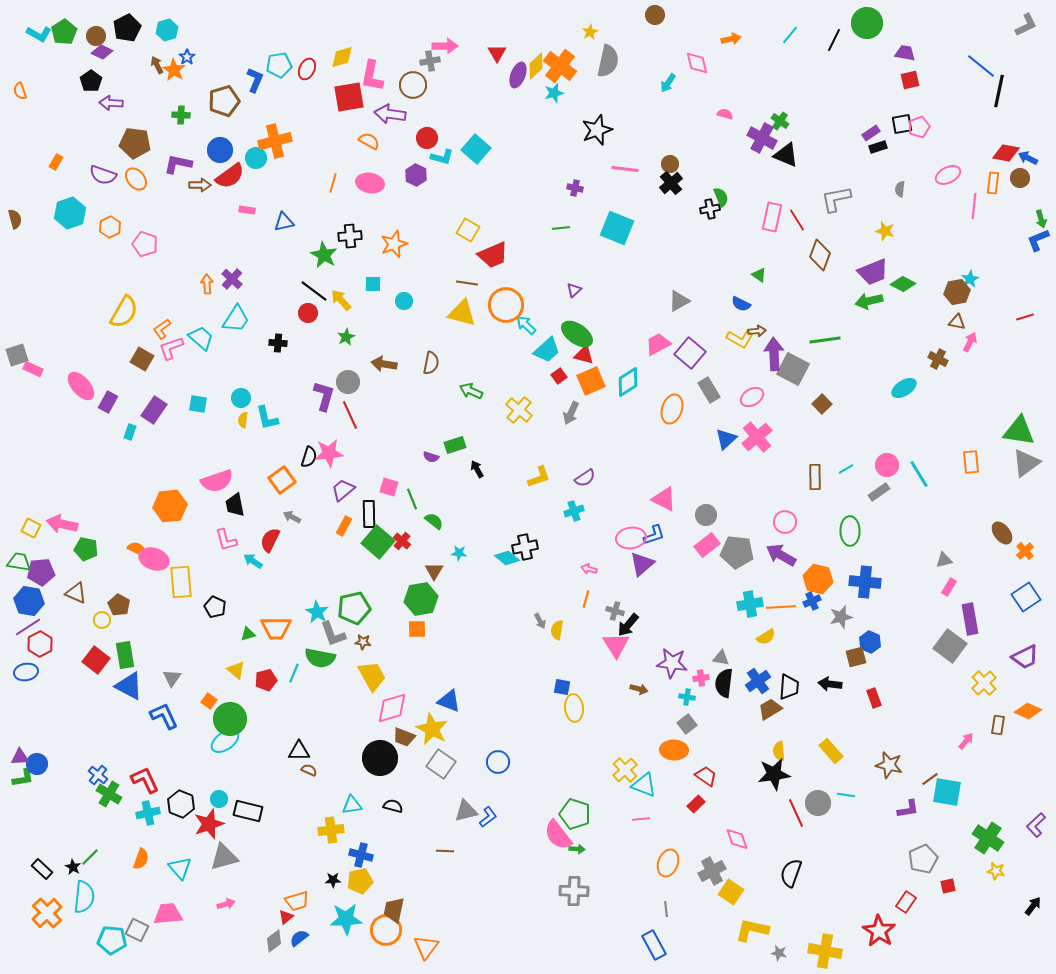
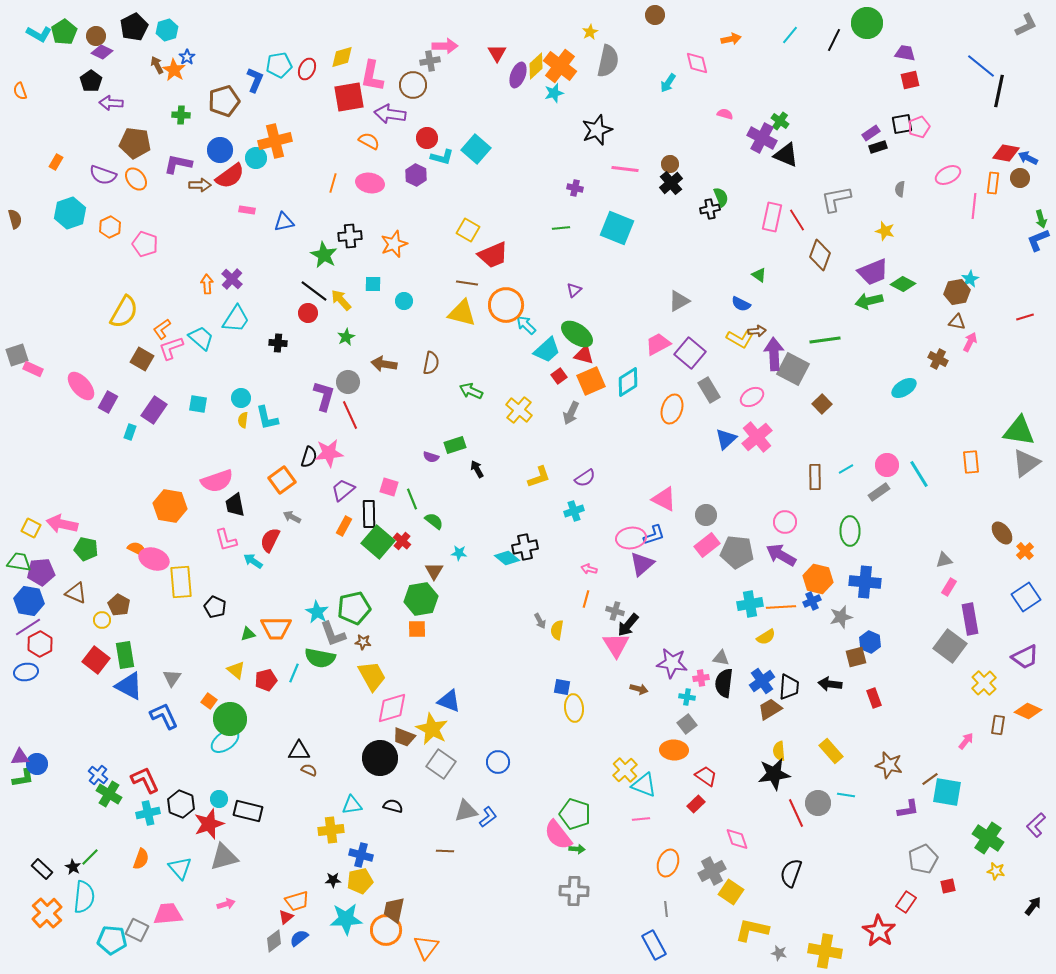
black pentagon at (127, 28): moved 7 px right, 1 px up
orange hexagon at (170, 506): rotated 16 degrees clockwise
blue cross at (758, 681): moved 4 px right
